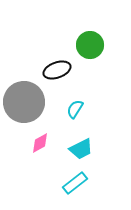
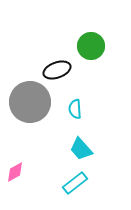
green circle: moved 1 px right, 1 px down
gray circle: moved 6 px right
cyan semicircle: rotated 36 degrees counterclockwise
pink diamond: moved 25 px left, 29 px down
cyan trapezoid: rotated 75 degrees clockwise
